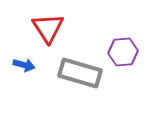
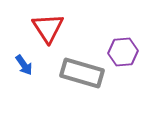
blue arrow: rotated 40 degrees clockwise
gray rectangle: moved 2 px right
